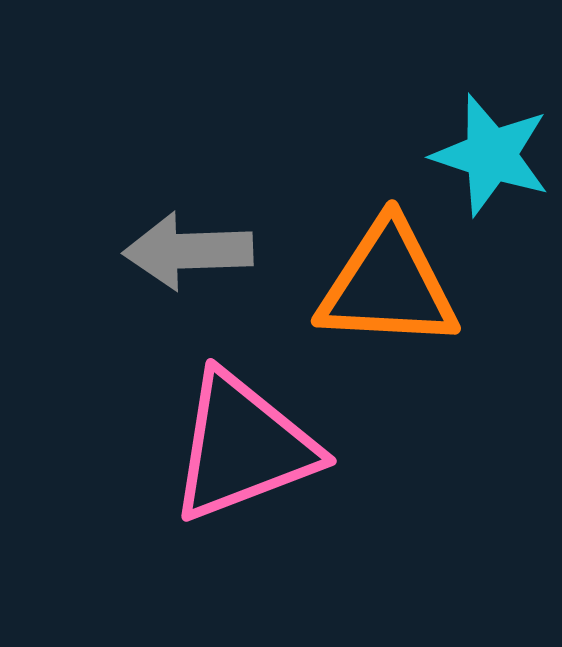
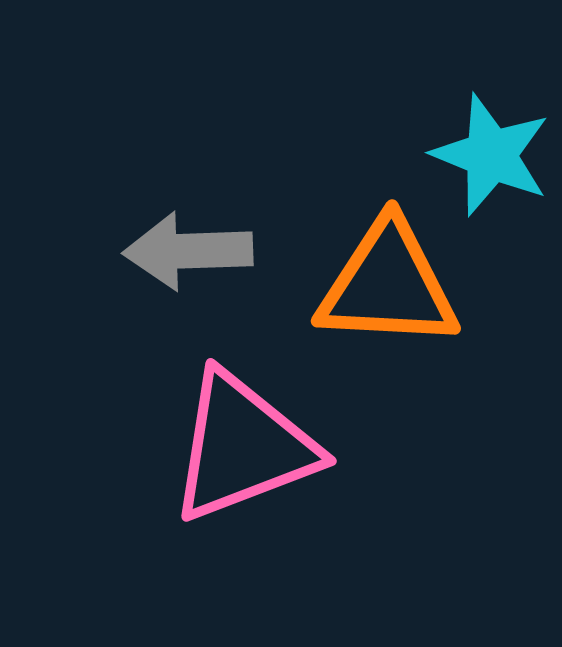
cyan star: rotated 4 degrees clockwise
